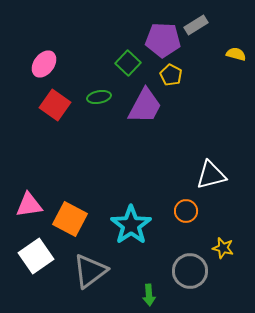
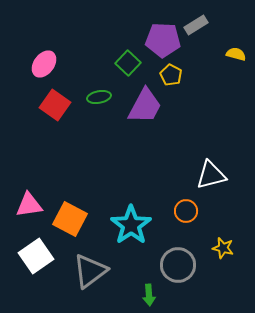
gray circle: moved 12 px left, 6 px up
